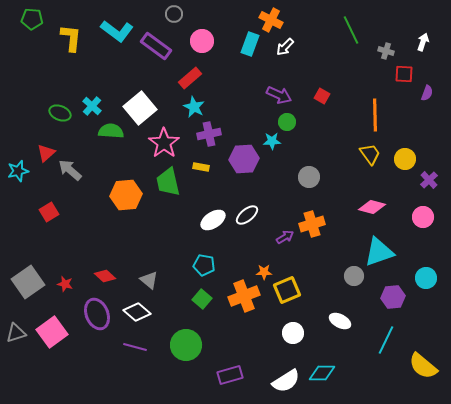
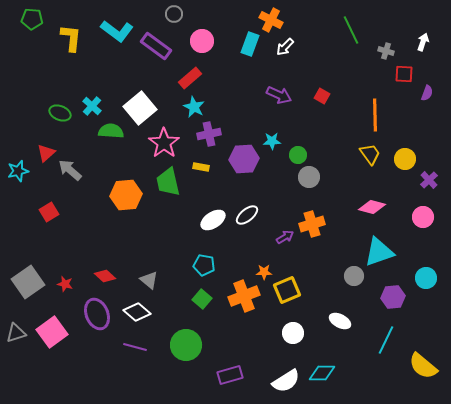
green circle at (287, 122): moved 11 px right, 33 px down
